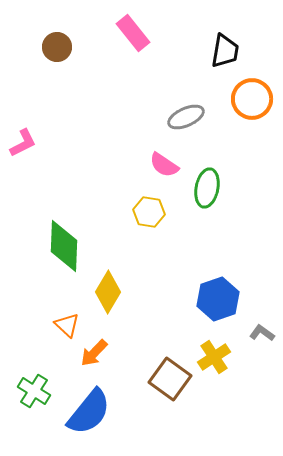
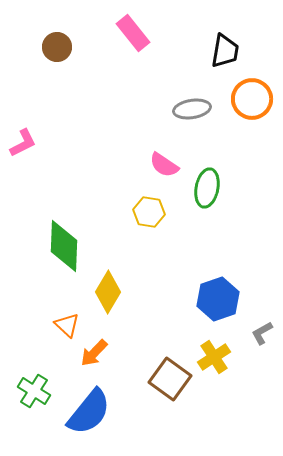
gray ellipse: moved 6 px right, 8 px up; rotated 15 degrees clockwise
gray L-shape: rotated 65 degrees counterclockwise
